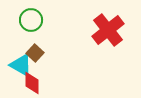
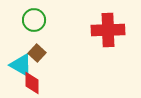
green circle: moved 3 px right
red cross: rotated 36 degrees clockwise
brown square: moved 2 px right
